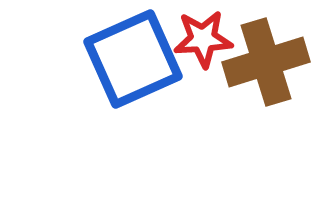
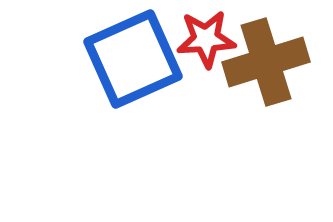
red star: moved 3 px right
